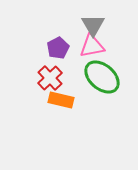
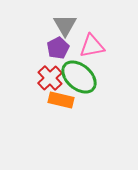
gray triangle: moved 28 px left
green ellipse: moved 23 px left
